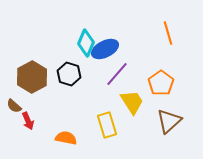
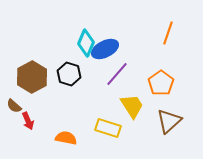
orange line: rotated 35 degrees clockwise
yellow trapezoid: moved 4 px down
yellow rectangle: moved 1 px right, 3 px down; rotated 55 degrees counterclockwise
